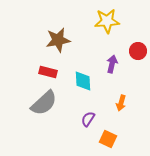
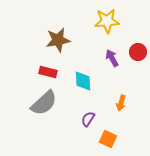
red circle: moved 1 px down
purple arrow: moved 6 px up; rotated 42 degrees counterclockwise
